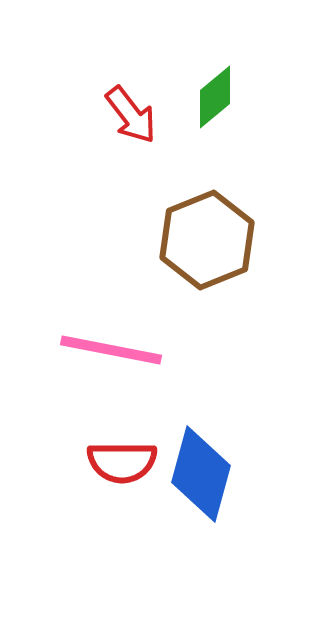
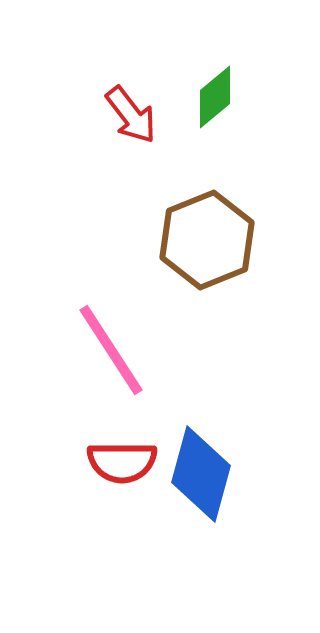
pink line: rotated 46 degrees clockwise
